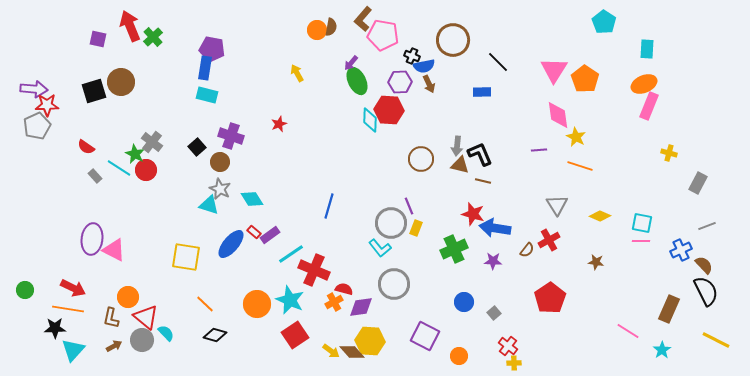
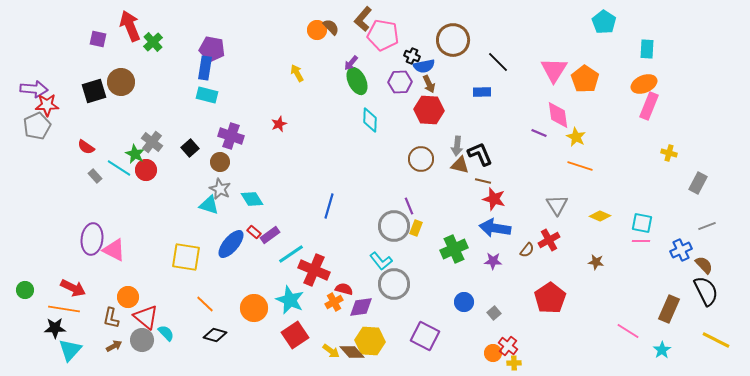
brown semicircle at (331, 27): rotated 54 degrees counterclockwise
green cross at (153, 37): moved 5 px down
red hexagon at (389, 110): moved 40 px right
black square at (197, 147): moved 7 px left, 1 px down
purple line at (539, 150): moved 17 px up; rotated 28 degrees clockwise
red star at (473, 214): moved 21 px right, 15 px up
gray circle at (391, 223): moved 3 px right, 3 px down
cyan L-shape at (380, 248): moved 1 px right, 13 px down
orange circle at (257, 304): moved 3 px left, 4 px down
orange line at (68, 309): moved 4 px left
cyan triangle at (73, 350): moved 3 px left
orange circle at (459, 356): moved 34 px right, 3 px up
